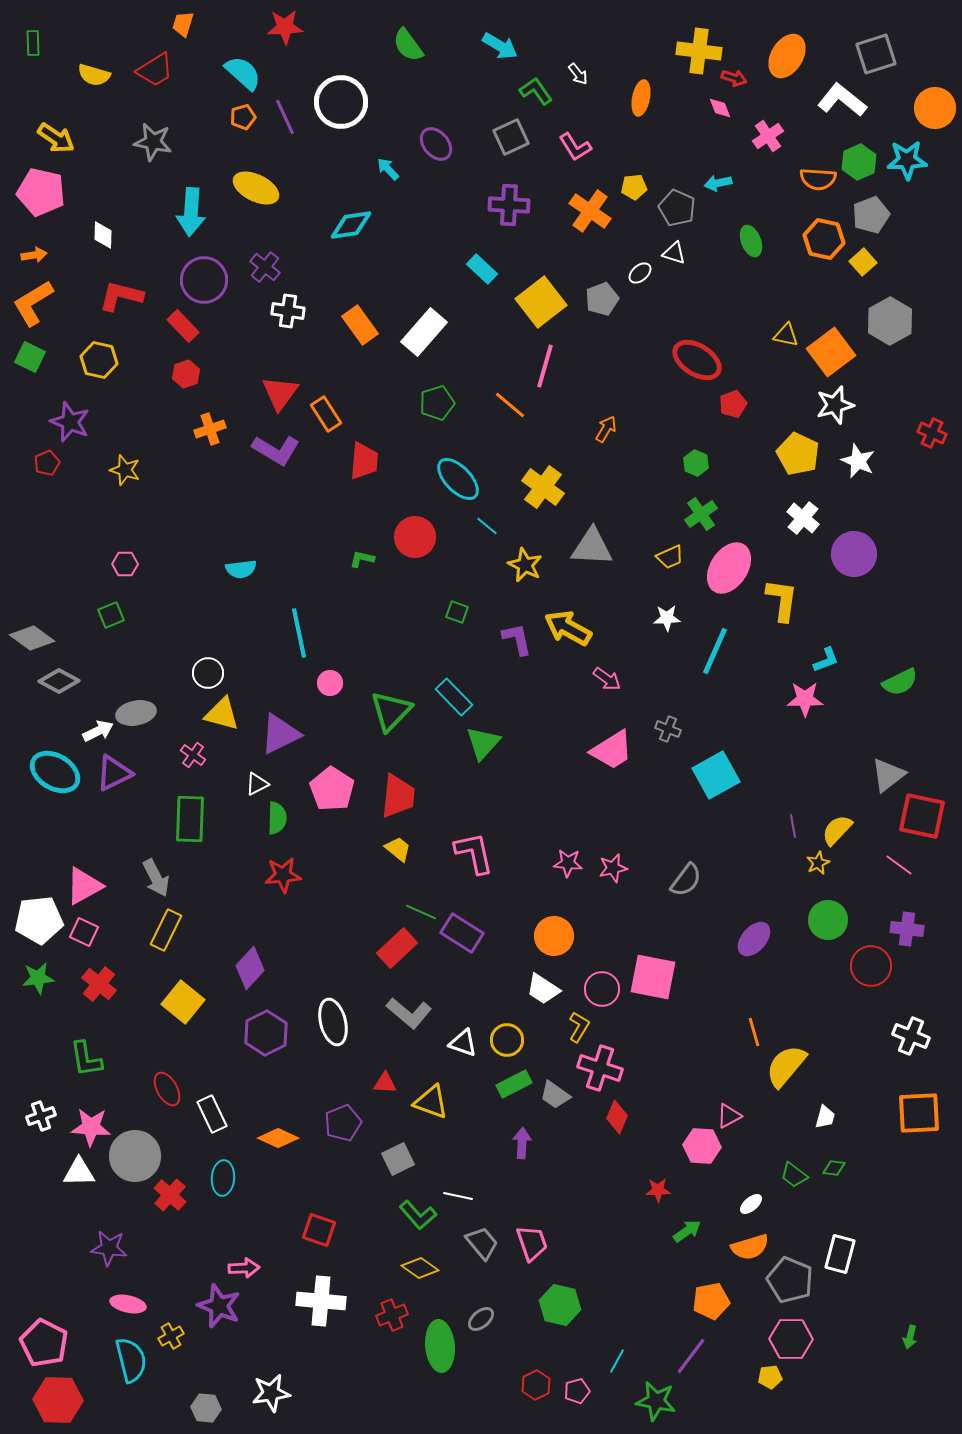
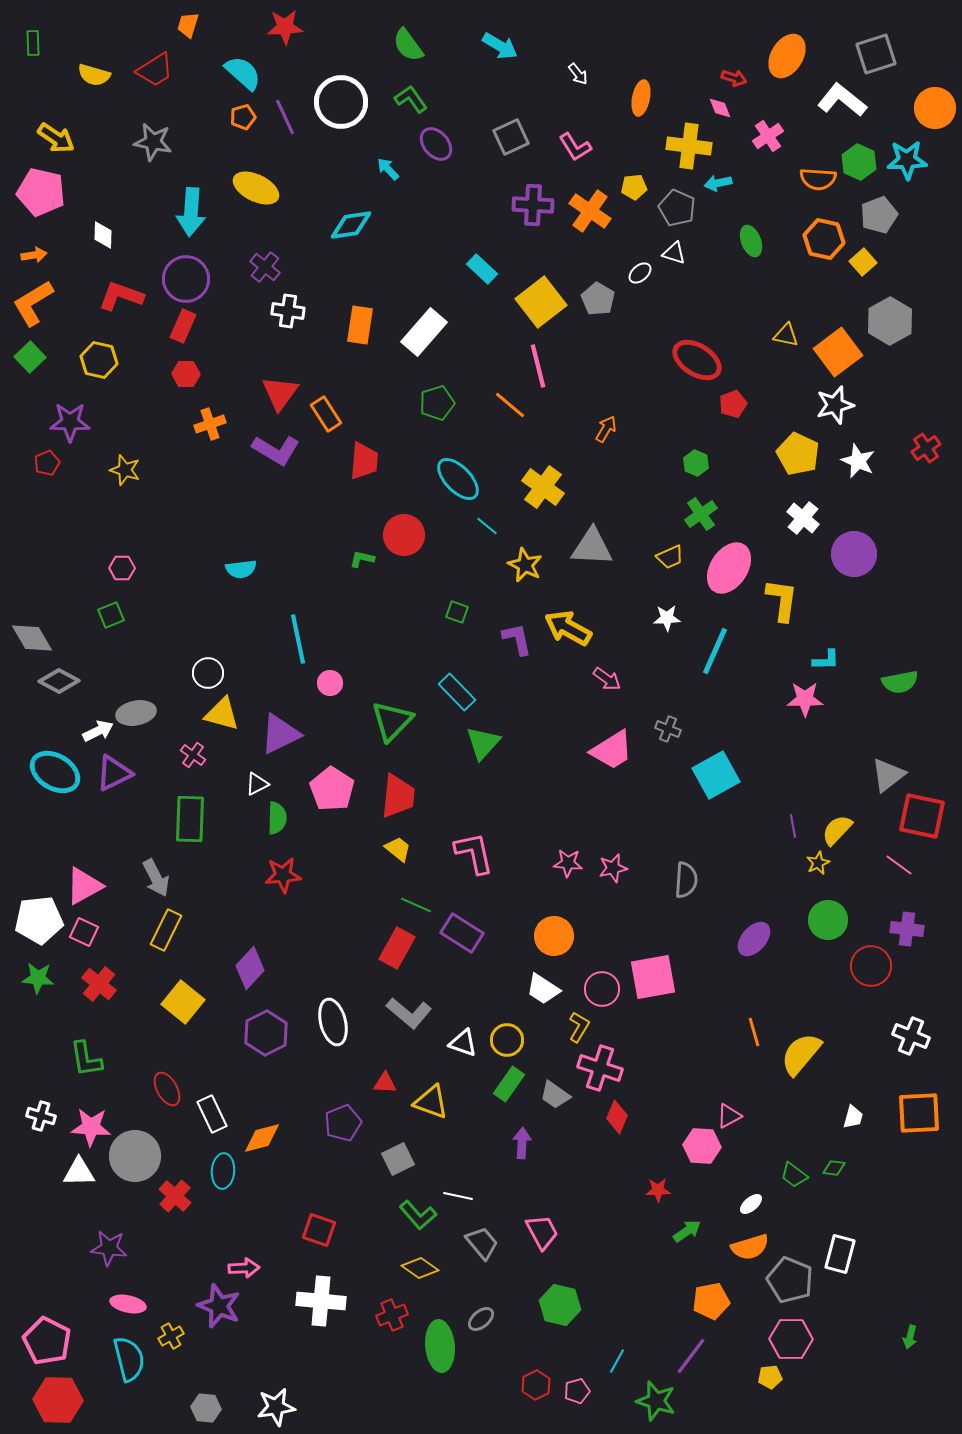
orange trapezoid at (183, 24): moved 5 px right, 1 px down
yellow cross at (699, 51): moved 10 px left, 95 px down
green L-shape at (536, 91): moved 125 px left, 8 px down
green hexagon at (859, 162): rotated 12 degrees counterclockwise
purple cross at (509, 205): moved 24 px right
gray pentagon at (871, 215): moved 8 px right
purple circle at (204, 280): moved 18 px left, 1 px up
red L-shape at (121, 296): rotated 6 degrees clockwise
gray pentagon at (602, 299): moved 4 px left; rotated 20 degrees counterclockwise
orange rectangle at (360, 325): rotated 45 degrees clockwise
red rectangle at (183, 326): rotated 68 degrees clockwise
orange square at (831, 352): moved 7 px right
green square at (30, 357): rotated 20 degrees clockwise
pink line at (545, 366): moved 7 px left; rotated 30 degrees counterclockwise
red hexagon at (186, 374): rotated 20 degrees clockwise
purple star at (70, 422): rotated 21 degrees counterclockwise
orange cross at (210, 429): moved 5 px up
red cross at (932, 433): moved 6 px left, 15 px down; rotated 32 degrees clockwise
red circle at (415, 537): moved 11 px left, 2 px up
pink hexagon at (125, 564): moved 3 px left, 4 px down
cyan line at (299, 633): moved 1 px left, 6 px down
gray diamond at (32, 638): rotated 24 degrees clockwise
cyan L-shape at (826, 660): rotated 20 degrees clockwise
green semicircle at (900, 682): rotated 15 degrees clockwise
cyan rectangle at (454, 697): moved 3 px right, 5 px up
green triangle at (391, 711): moved 1 px right, 10 px down
gray semicircle at (686, 880): rotated 33 degrees counterclockwise
green line at (421, 912): moved 5 px left, 7 px up
red rectangle at (397, 948): rotated 18 degrees counterclockwise
pink square at (653, 977): rotated 21 degrees counterclockwise
green star at (38, 978): rotated 12 degrees clockwise
yellow semicircle at (786, 1066): moved 15 px right, 12 px up
green rectangle at (514, 1084): moved 5 px left; rotated 28 degrees counterclockwise
white cross at (41, 1116): rotated 36 degrees clockwise
white trapezoid at (825, 1117): moved 28 px right
orange diamond at (278, 1138): moved 16 px left; rotated 39 degrees counterclockwise
cyan ellipse at (223, 1178): moved 7 px up
red cross at (170, 1195): moved 5 px right, 1 px down
pink trapezoid at (532, 1243): moved 10 px right, 11 px up; rotated 9 degrees counterclockwise
pink pentagon at (44, 1343): moved 3 px right, 2 px up
cyan semicircle at (131, 1360): moved 2 px left, 1 px up
white star at (271, 1393): moved 5 px right, 14 px down
green star at (656, 1401): rotated 6 degrees clockwise
